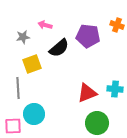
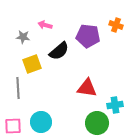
orange cross: moved 1 px left
gray star: rotated 16 degrees clockwise
black semicircle: moved 3 px down
cyan cross: moved 16 px down; rotated 14 degrees counterclockwise
red triangle: moved 5 px up; rotated 30 degrees clockwise
cyan circle: moved 7 px right, 8 px down
